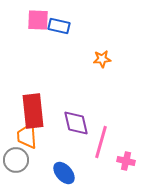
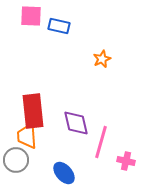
pink square: moved 7 px left, 4 px up
orange star: rotated 18 degrees counterclockwise
